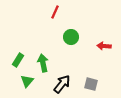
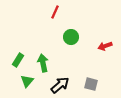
red arrow: moved 1 px right; rotated 24 degrees counterclockwise
black arrow: moved 2 px left, 1 px down; rotated 12 degrees clockwise
